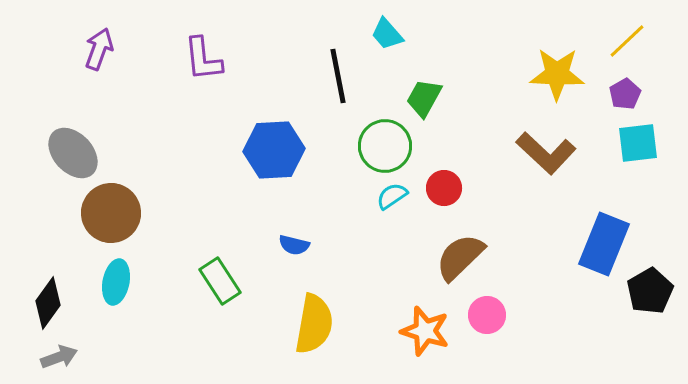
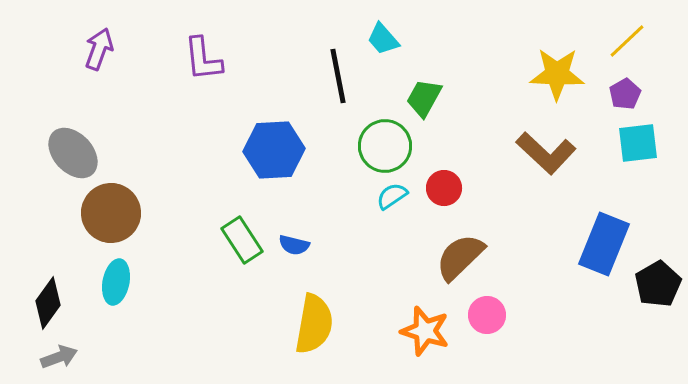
cyan trapezoid: moved 4 px left, 5 px down
green rectangle: moved 22 px right, 41 px up
black pentagon: moved 8 px right, 7 px up
